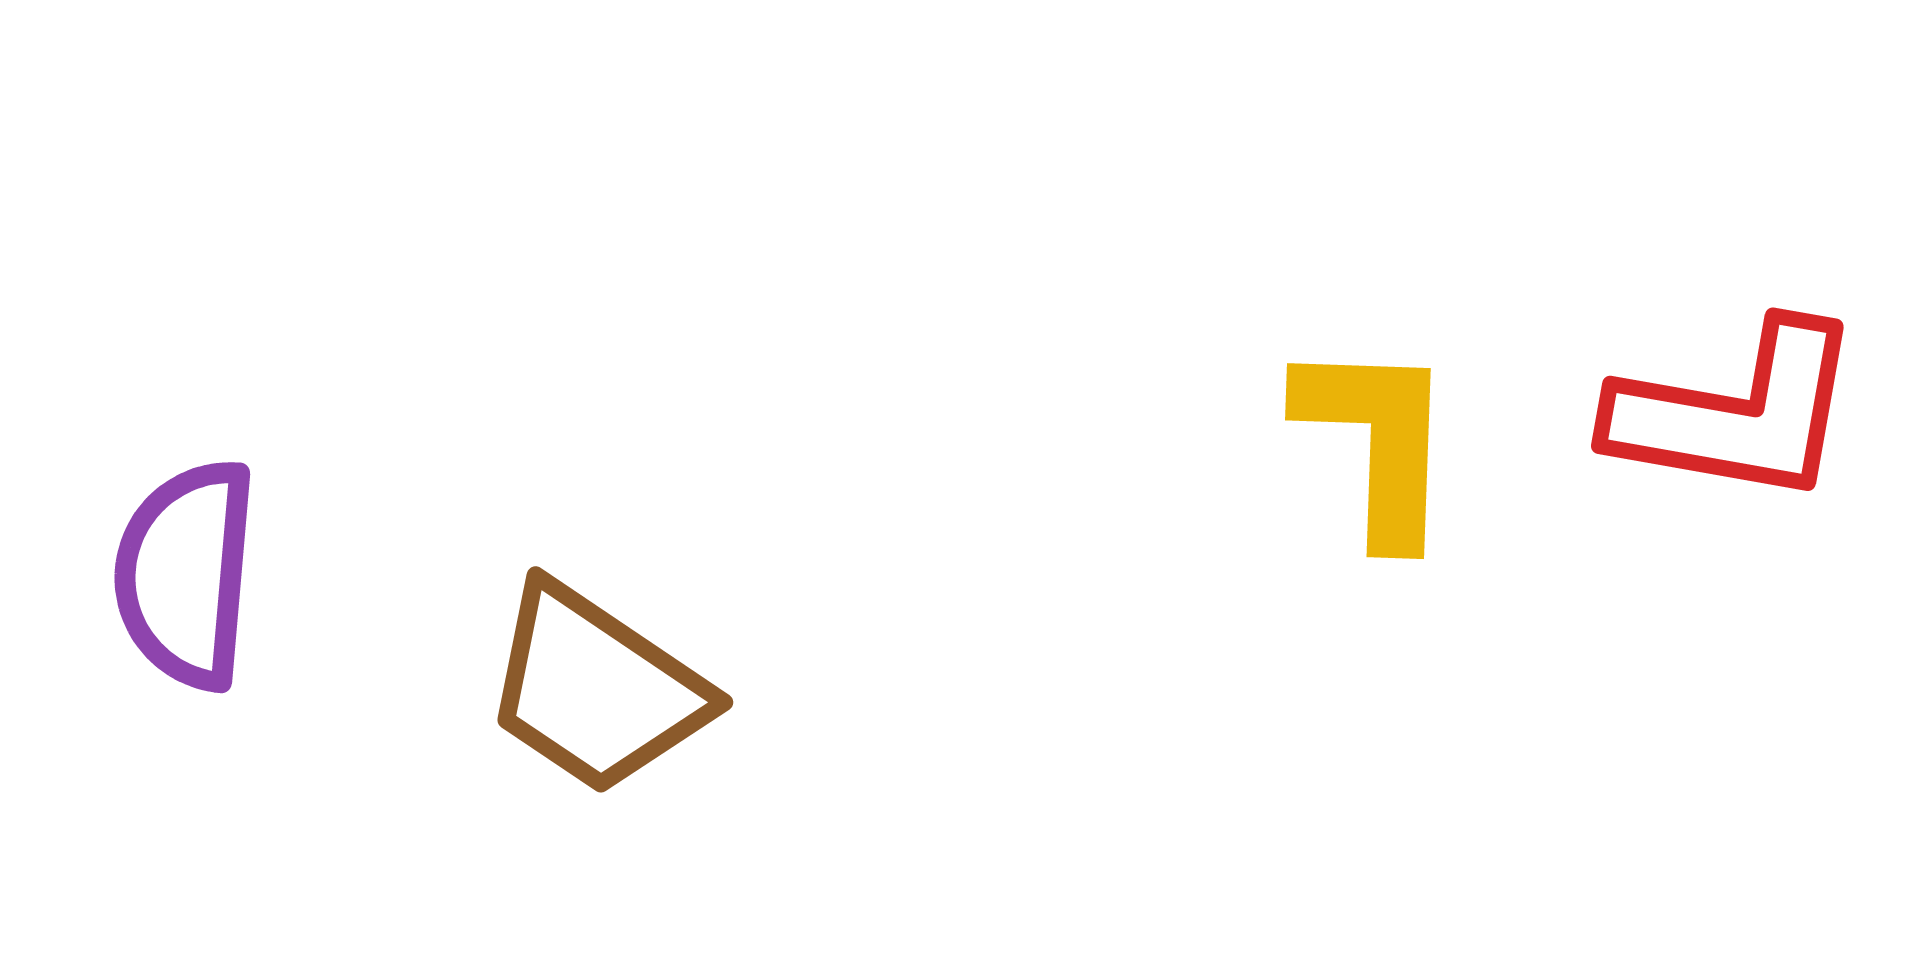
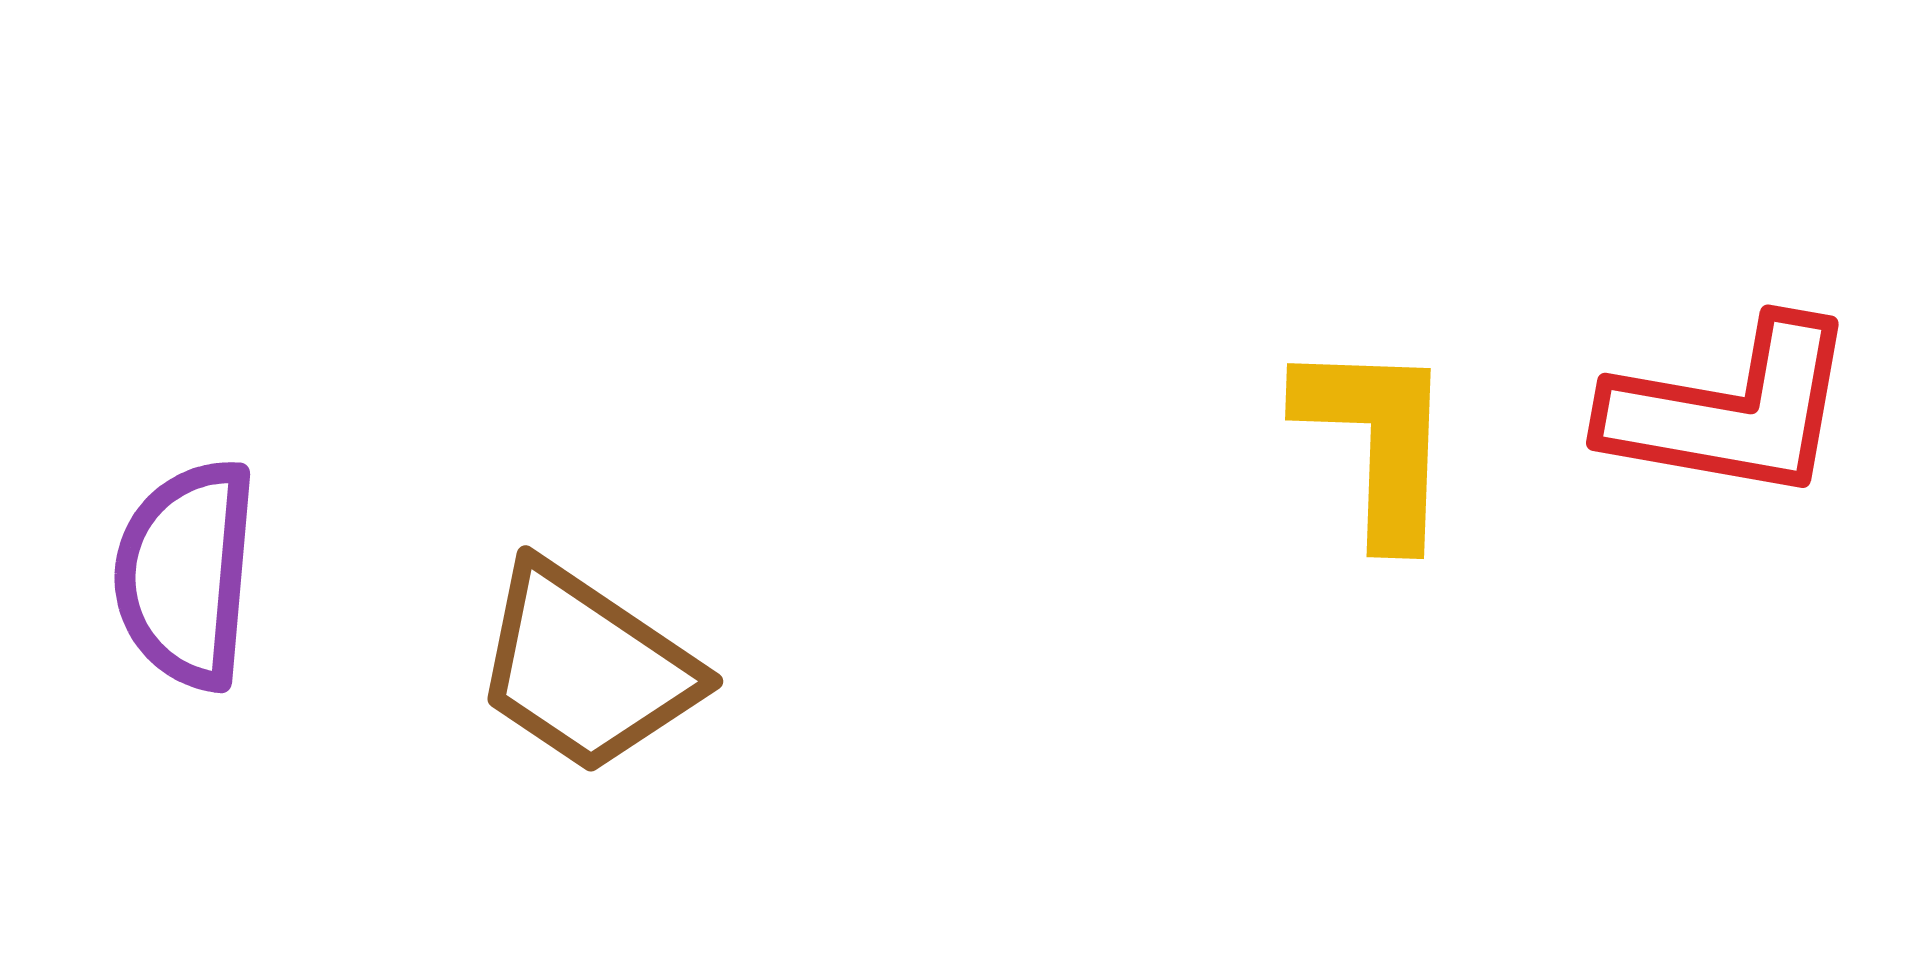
red L-shape: moved 5 px left, 3 px up
brown trapezoid: moved 10 px left, 21 px up
